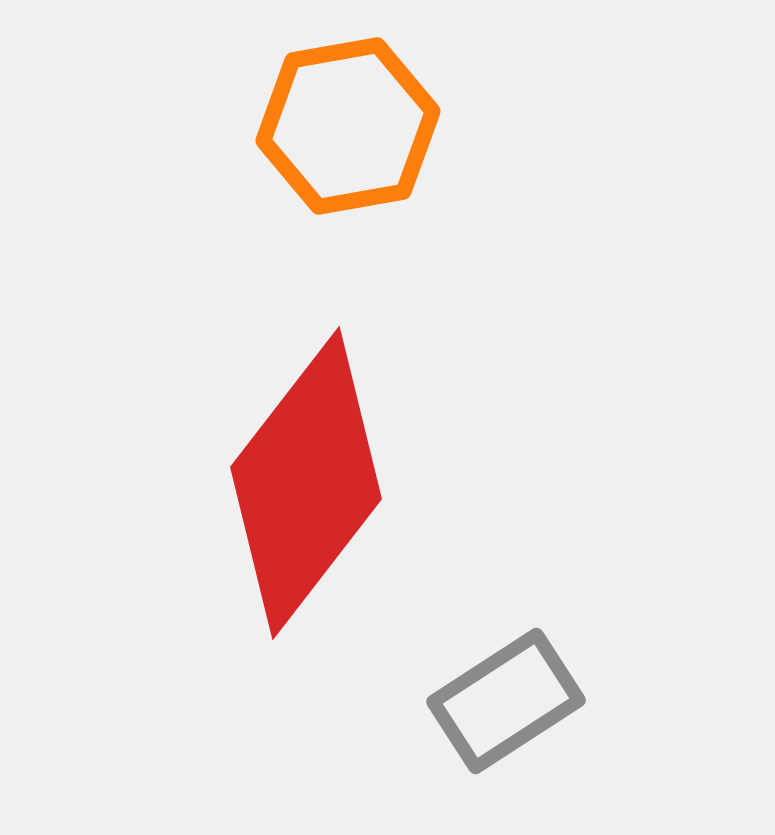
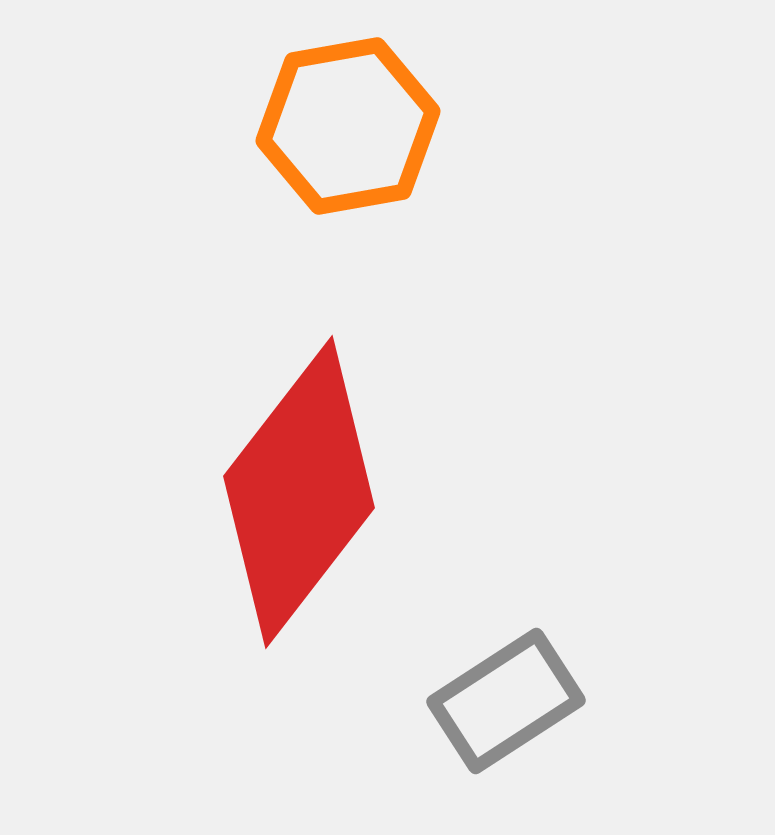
red diamond: moved 7 px left, 9 px down
